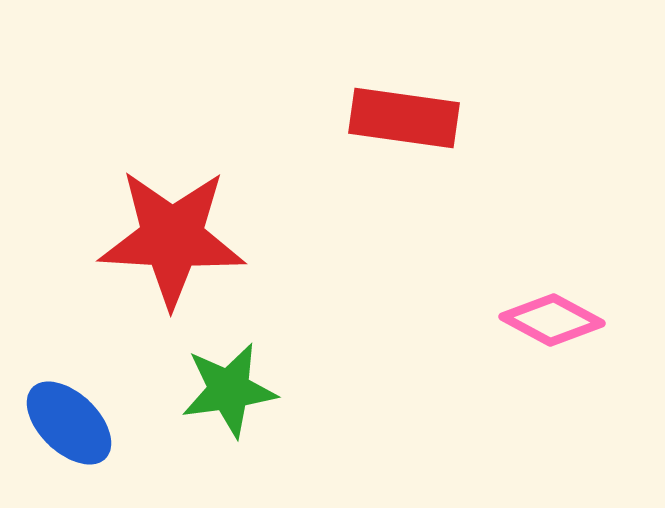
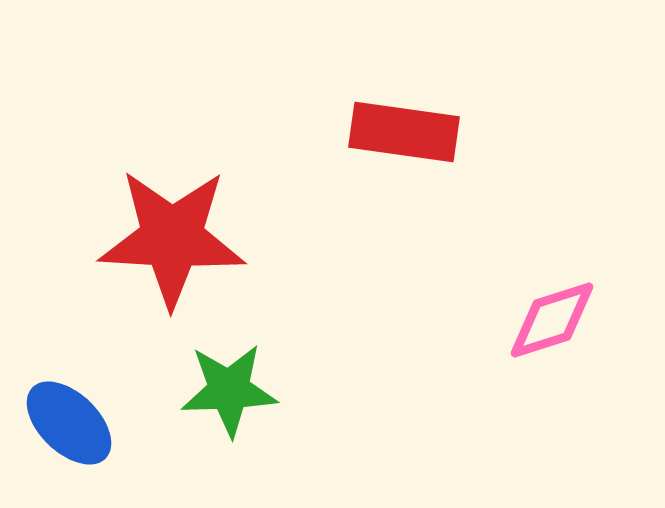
red rectangle: moved 14 px down
pink diamond: rotated 46 degrees counterclockwise
green star: rotated 6 degrees clockwise
